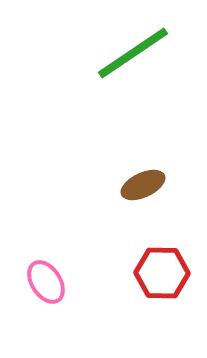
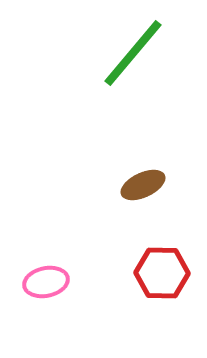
green line: rotated 16 degrees counterclockwise
pink ellipse: rotated 69 degrees counterclockwise
